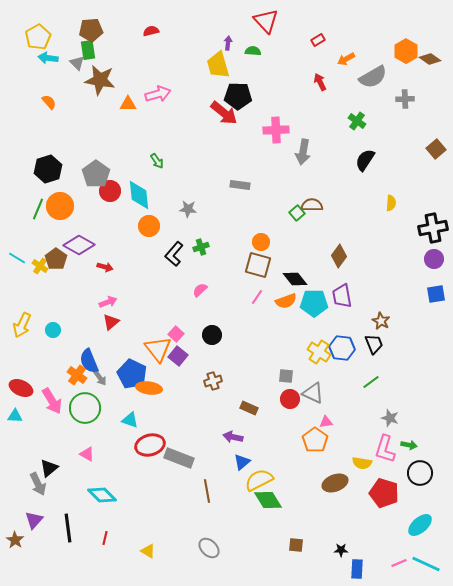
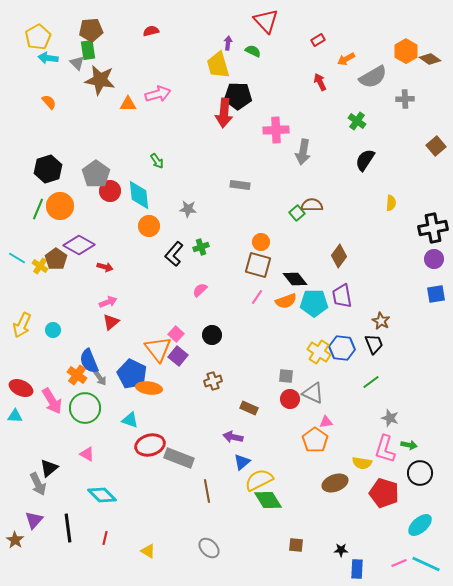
green semicircle at (253, 51): rotated 21 degrees clockwise
red arrow at (224, 113): rotated 56 degrees clockwise
brown square at (436, 149): moved 3 px up
